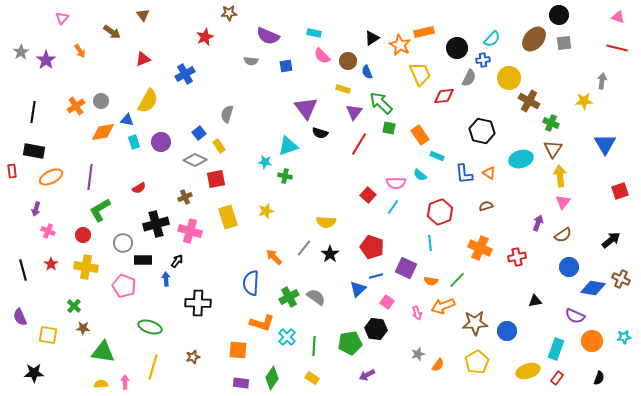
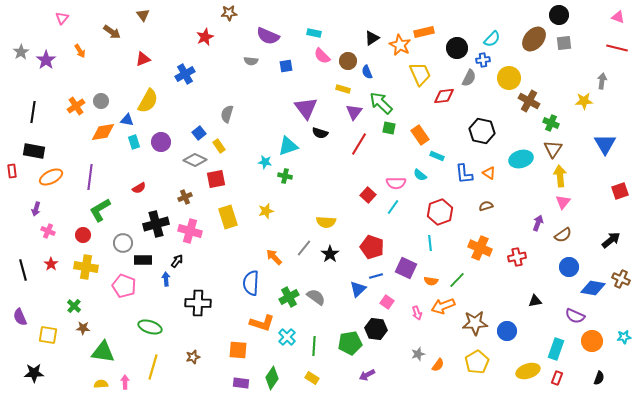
red rectangle at (557, 378): rotated 16 degrees counterclockwise
